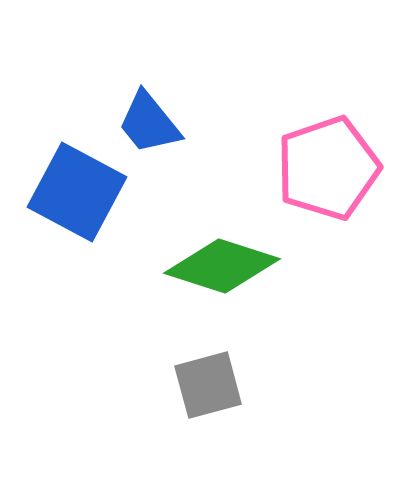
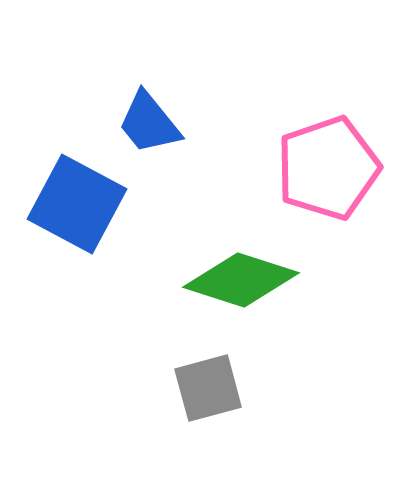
blue square: moved 12 px down
green diamond: moved 19 px right, 14 px down
gray square: moved 3 px down
